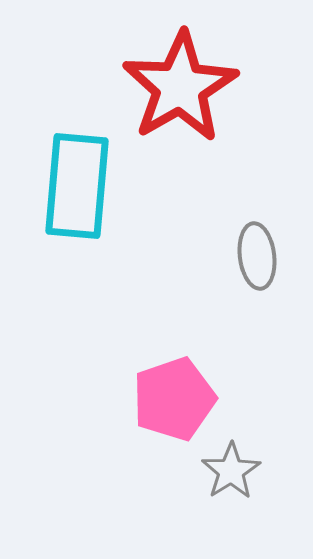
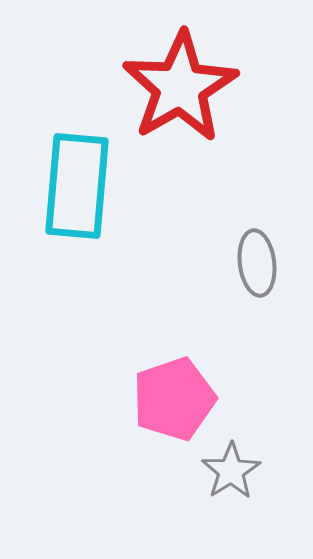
gray ellipse: moved 7 px down
